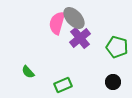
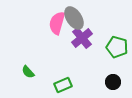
gray ellipse: rotated 10 degrees clockwise
purple cross: moved 2 px right
